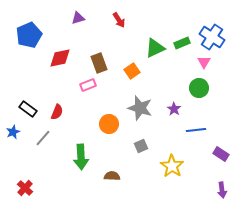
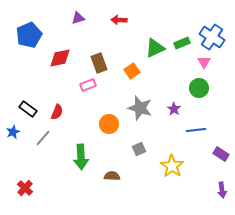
red arrow: rotated 126 degrees clockwise
gray square: moved 2 px left, 3 px down
